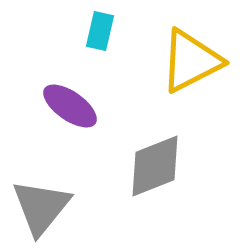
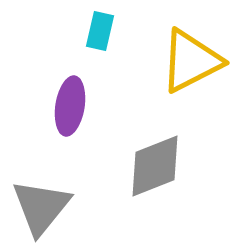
purple ellipse: rotated 64 degrees clockwise
